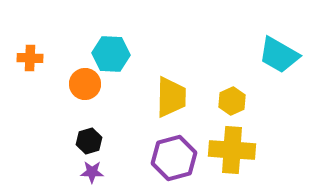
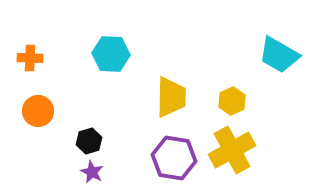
orange circle: moved 47 px left, 27 px down
yellow cross: rotated 33 degrees counterclockwise
purple hexagon: rotated 24 degrees clockwise
purple star: rotated 25 degrees clockwise
